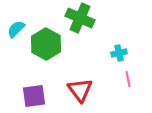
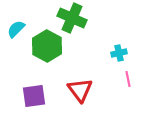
green cross: moved 8 px left
green hexagon: moved 1 px right, 2 px down
